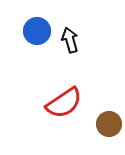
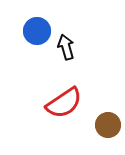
black arrow: moved 4 px left, 7 px down
brown circle: moved 1 px left, 1 px down
